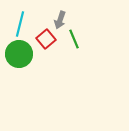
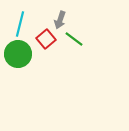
green line: rotated 30 degrees counterclockwise
green circle: moved 1 px left
